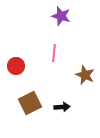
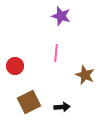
pink line: moved 2 px right
red circle: moved 1 px left
brown square: moved 1 px left, 1 px up
